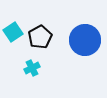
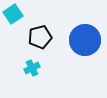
cyan square: moved 18 px up
black pentagon: rotated 15 degrees clockwise
